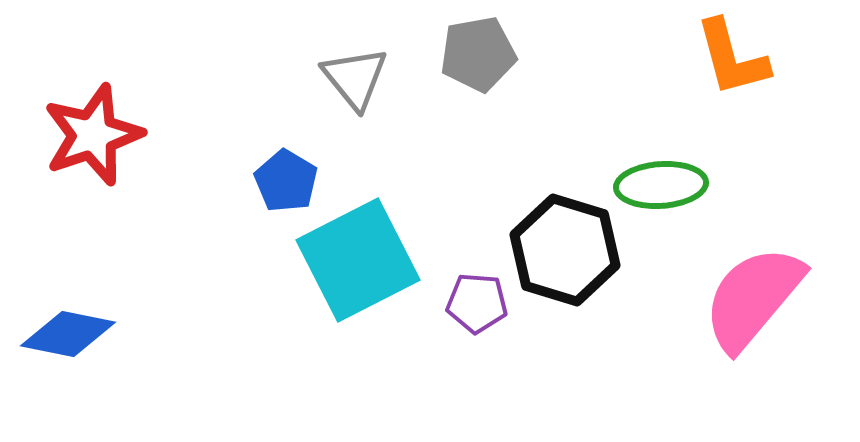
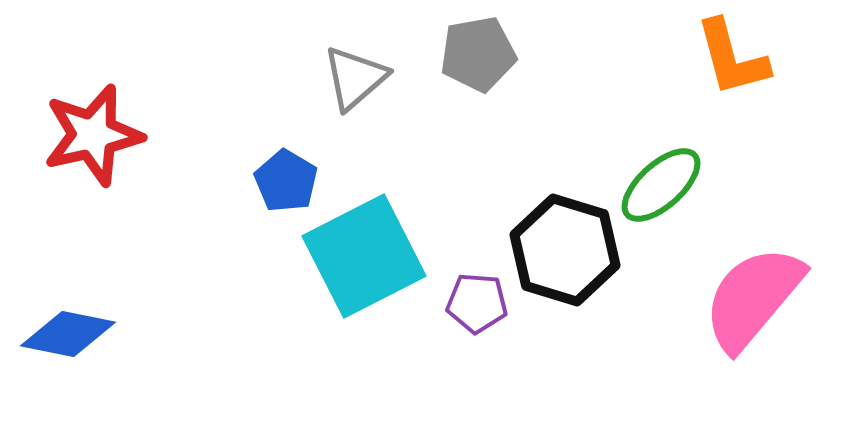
gray triangle: rotated 28 degrees clockwise
red star: rotated 6 degrees clockwise
green ellipse: rotated 38 degrees counterclockwise
cyan square: moved 6 px right, 4 px up
